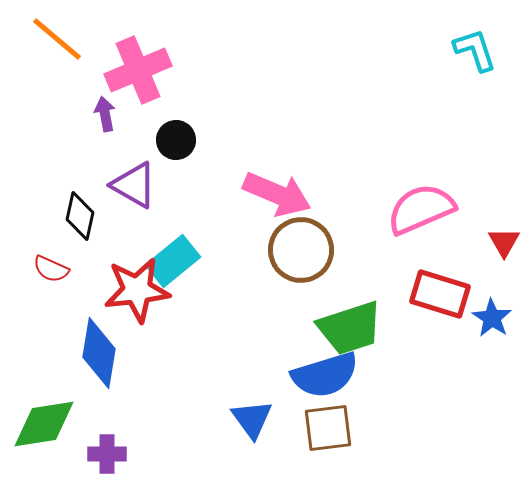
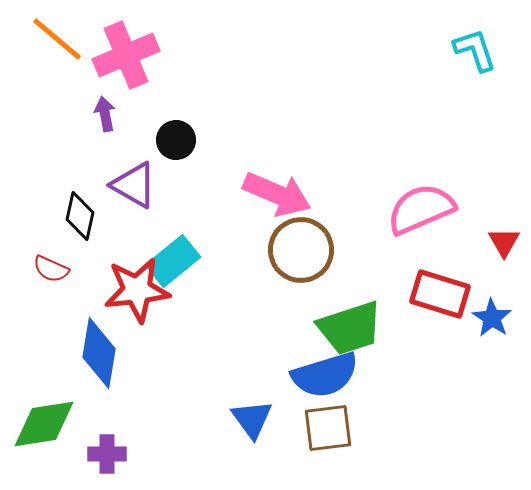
pink cross: moved 12 px left, 15 px up
